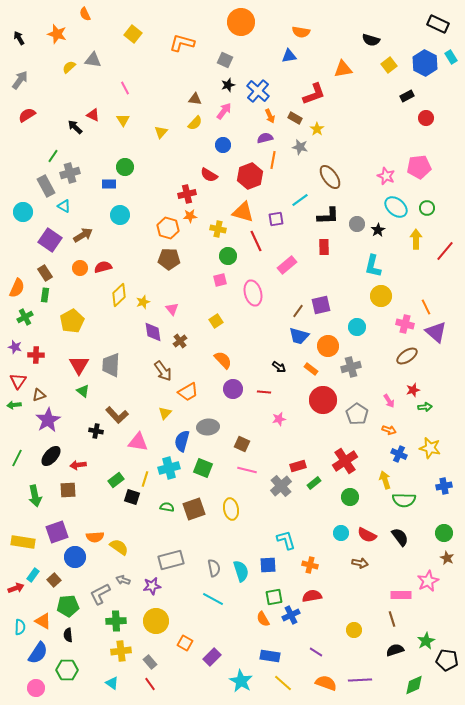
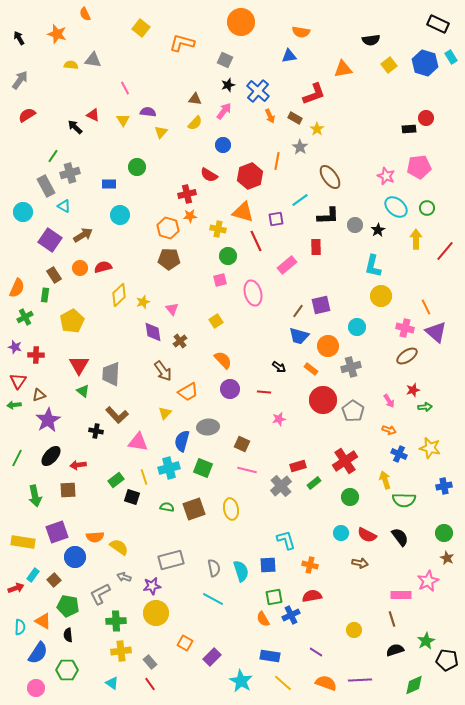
yellow square at (133, 34): moved 8 px right, 6 px up
black semicircle at (371, 40): rotated 24 degrees counterclockwise
blue hexagon at (425, 63): rotated 10 degrees counterclockwise
yellow semicircle at (69, 67): moved 2 px right, 2 px up; rotated 48 degrees clockwise
black rectangle at (407, 96): moved 2 px right, 33 px down; rotated 24 degrees clockwise
purple semicircle at (265, 138): moved 117 px left, 26 px up; rotated 21 degrees clockwise
gray star at (300, 147): rotated 21 degrees clockwise
orange line at (273, 160): moved 4 px right, 1 px down
green circle at (125, 167): moved 12 px right
gray circle at (357, 224): moved 2 px left, 1 px down
red rectangle at (324, 247): moved 8 px left
brown rectangle at (45, 273): moved 9 px right, 2 px down
pink cross at (405, 324): moved 4 px down
gray trapezoid at (111, 365): moved 9 px down
purple circle at (233, 389): moved 3 px left
gray pentagon at (357, 414): moved 4 px left, 3 px up
yellow line at (145, 479): moved 1 px left, 2 px up; rotated 35 degrees counterclockwise
gray arrow at (123, 580): moved 1 px right, 3 px up
green pentagon at (68, 606): rotated 15 degrees clockwise
yellow circle at (156, 621): moved 8 px up
